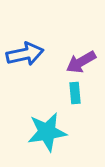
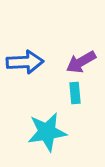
blue arrow: moved 8 px down; rotated 9 degrees clockwise
